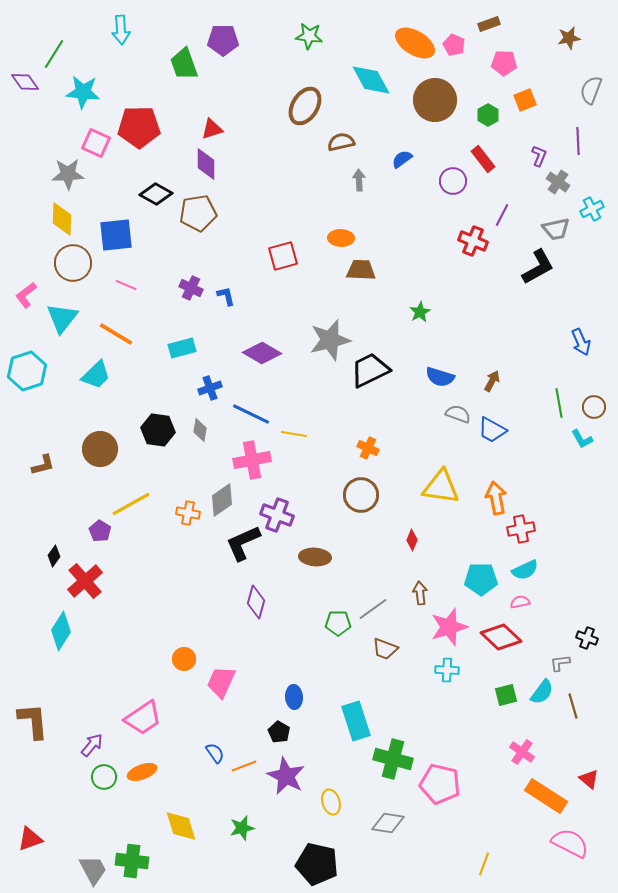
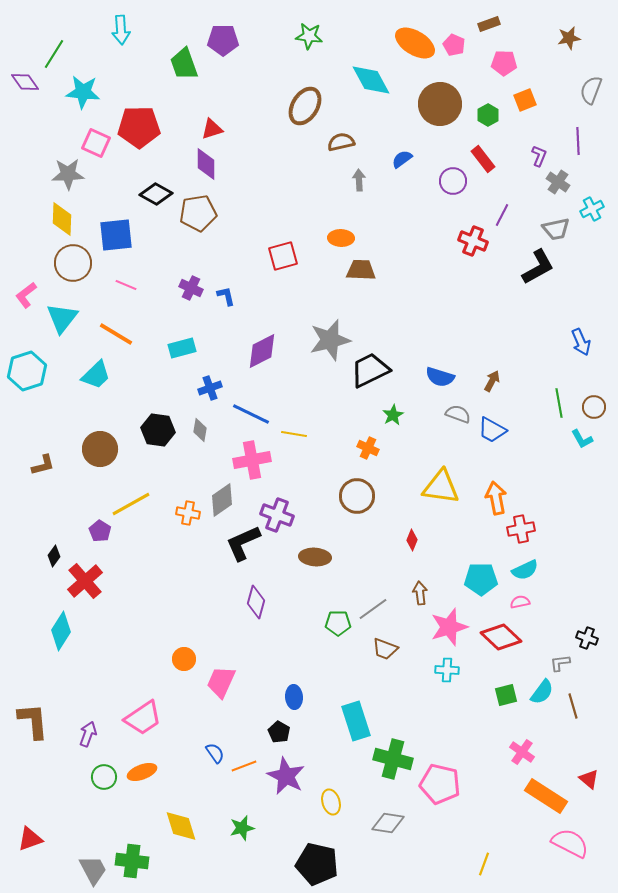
brown circle at (435, 100): moved 5 px right, 4 px down
green star at (420, 312): moved 27 px left, 103 px down
purple diamond at (262, 353): moved 2 px up; rotated 57 degrees counterclockwise
brown circle at (361, 495): moved 4 px left, 1 px down
purple arrow at (92, 745): moved 4 px left, 11 px up; rotated 20 degrees counterclockwise
